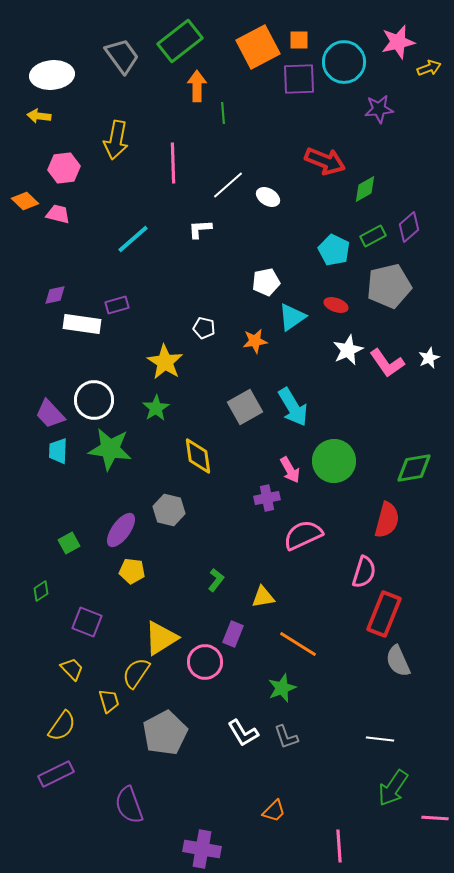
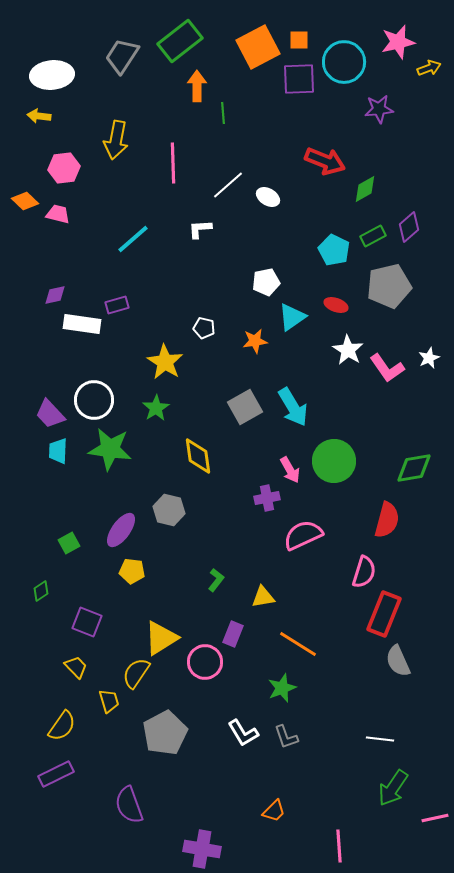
gray trapezoid at (122, 56): rotated 111 degrees counterclockwise
white star at (348, 350): rotated 16 degrees counterclockwise
pink L-shape at (387, 363): moved 5 px down
yellow trapezoid at (72, 669): moved 4 px right, 2 px up
pink line at (435, 818): rotated 16 degrees counterclockwise
